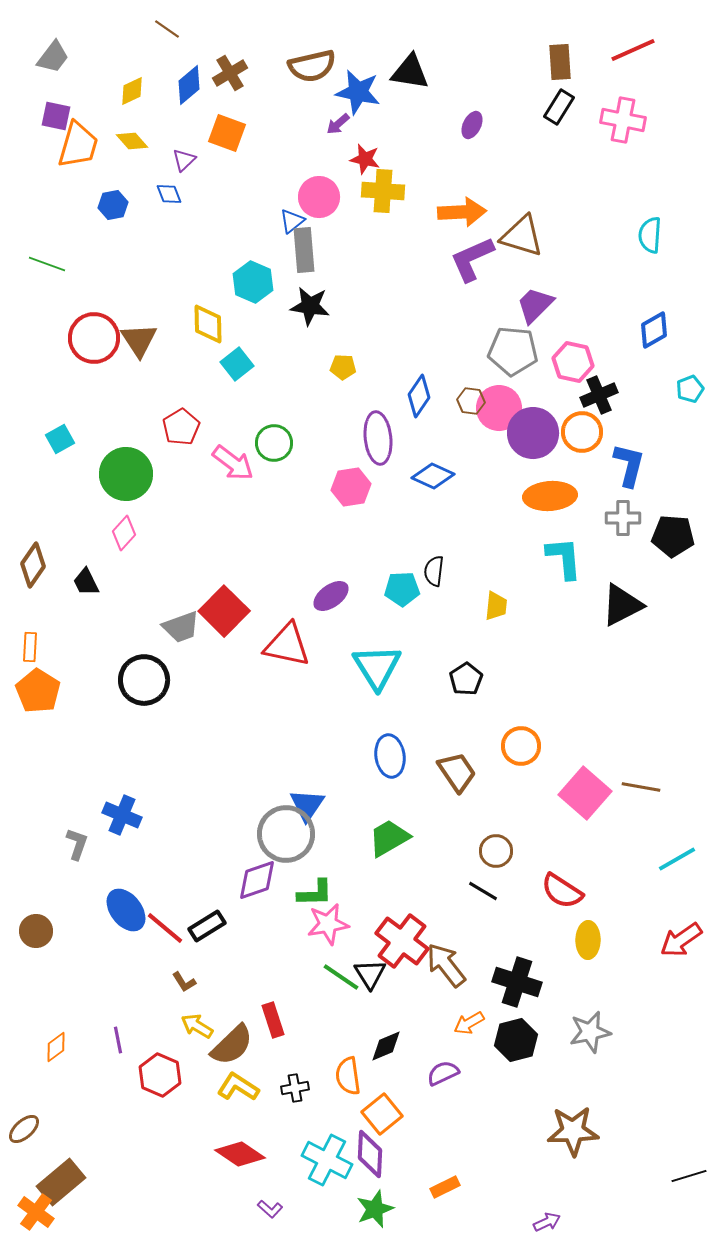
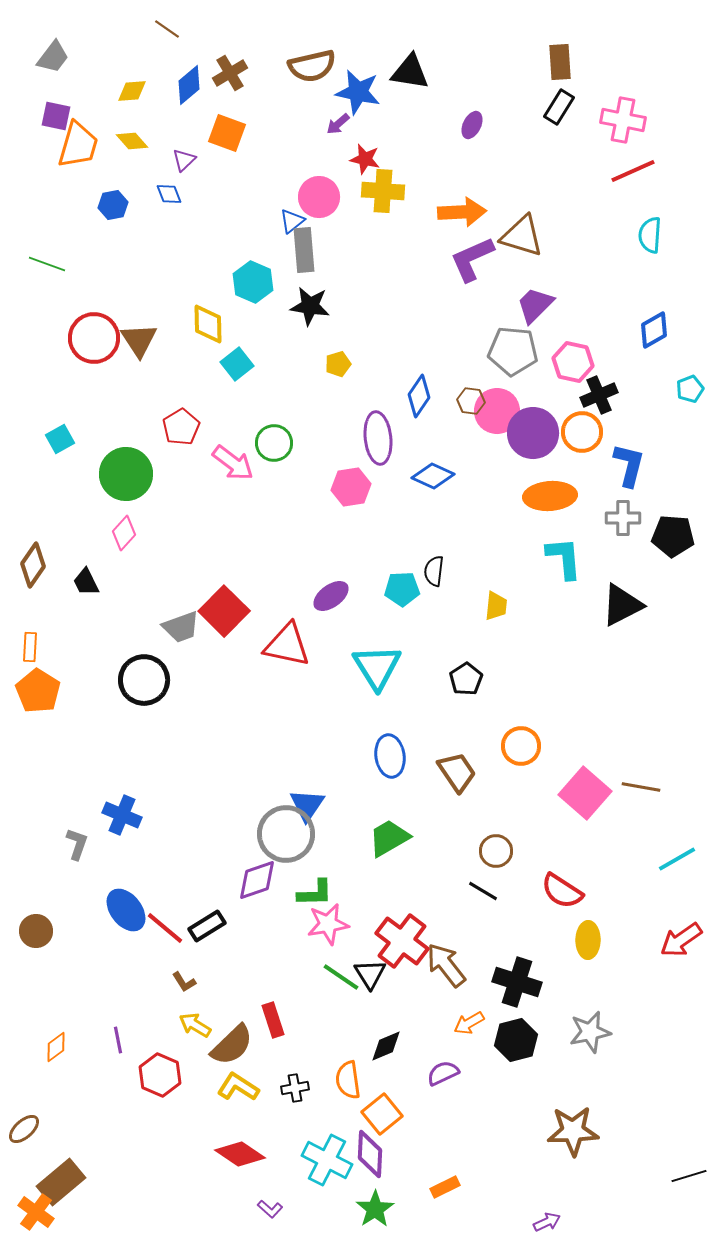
red line at (633, 50): moved 121 px down
yellow diamond at (132, 91): rotated 20 degrees clockwise
yellow pentagon at (343, 367): moved 5 px left, 3 px up; rotated 20 degrees counterclockwise
pink circle at (499, 408): moved 2 px left, 3 px down
yellow arrow at (197, 1026): moved 2 px left, 1 px up
orange semicircle at (348, 1076): moved 4 px down
green star at (375, 1209): rotated 12 degrees counterclockwise
